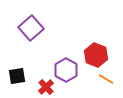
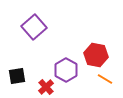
purple square: moved 3 px right, 1 px up
red hexagon: rotated 10 degrees counterclockwise
orange line: moved 1 px left
